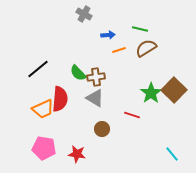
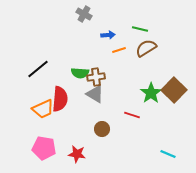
green semicircle: moved 2 px right; rotated 42 degrees counterclockwise
gray triangle: moved 4 px up
cyan line: moved 4 px left; rotated 28 degrees counterclockwise
